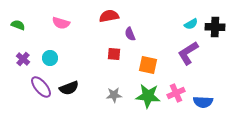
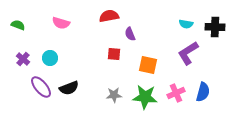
cyan semicircle: moved 5 px left; rotated 40 degrees clockwise
green star: moved 3 px left, 1 px down
blue semicircle: moved 10 px up; rotated 78 degrees counterclockwise
